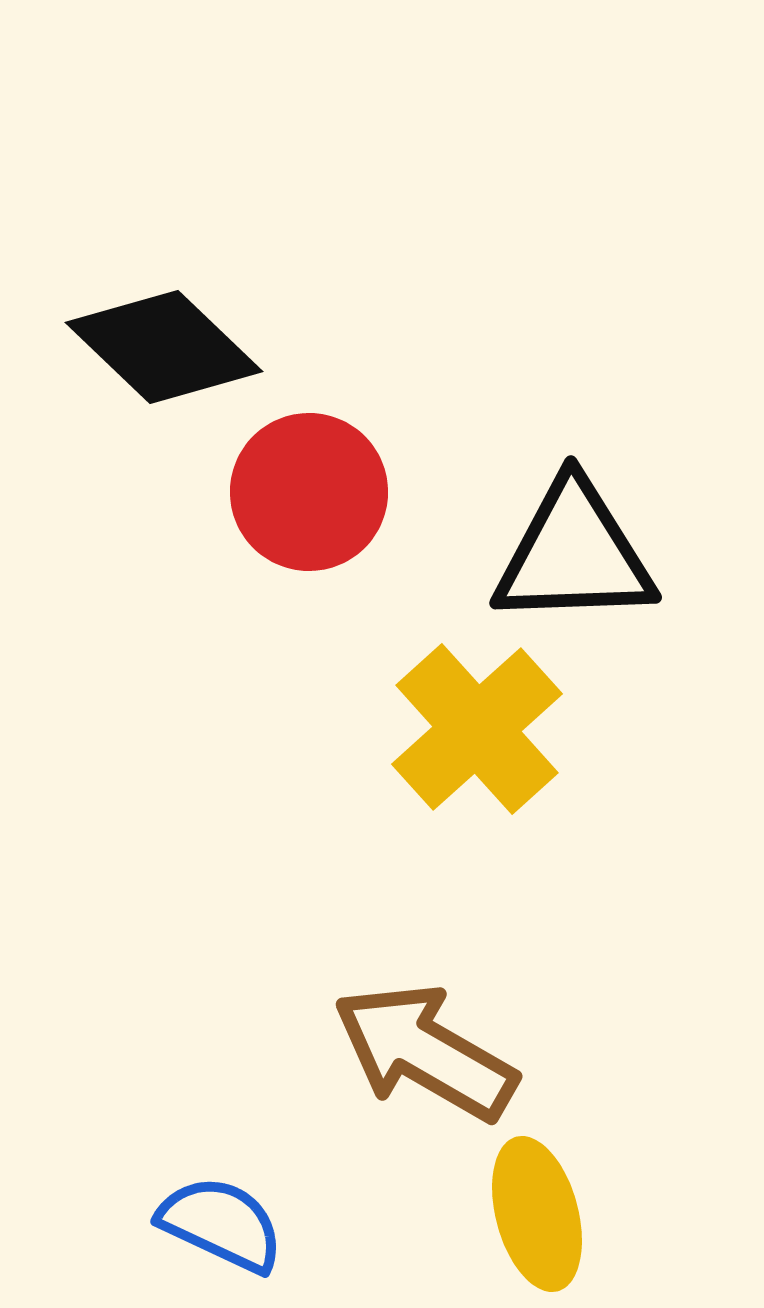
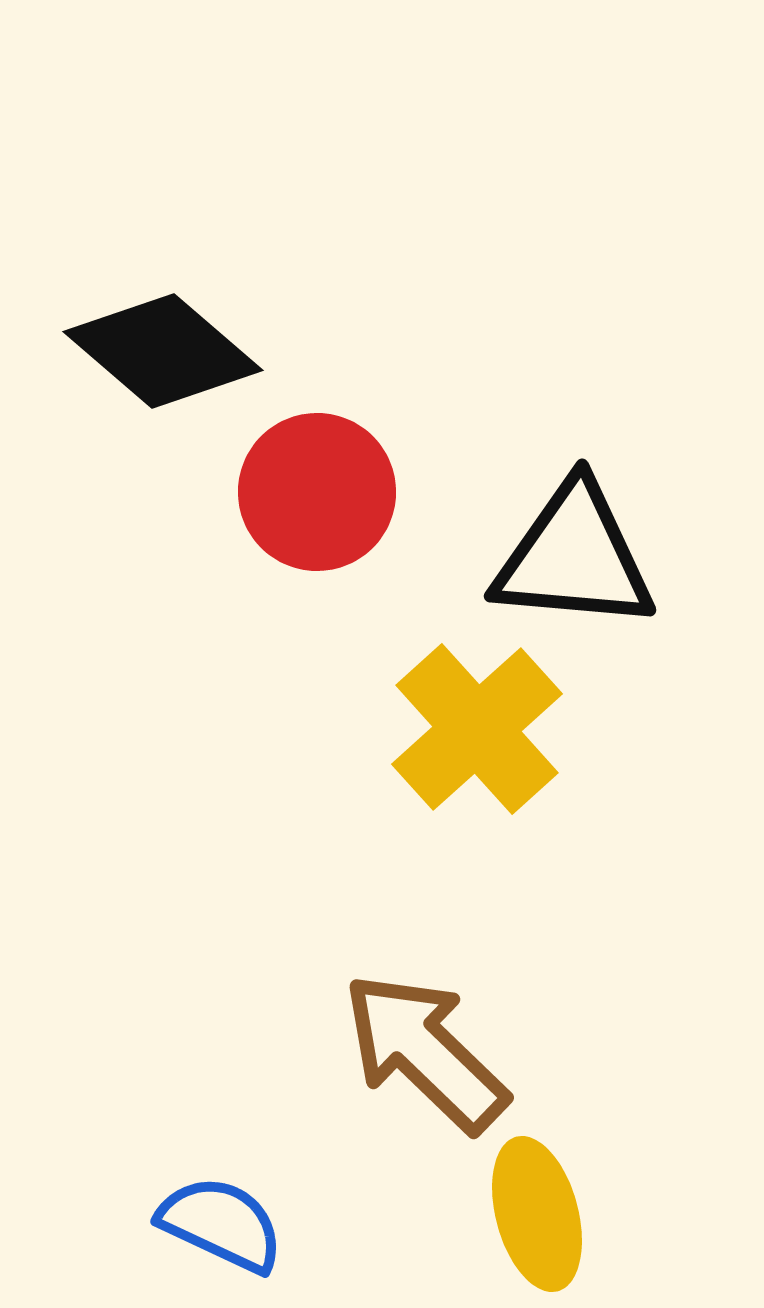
black diamond: moved 1 px left, 4 px down; rotated 3 degrees counterclockwise
red circle: moved 8 px right
black triangle: moved 3 px down; rotated 7 degrees clockwise
brown arrow: rotated 14 degrees clockwise
